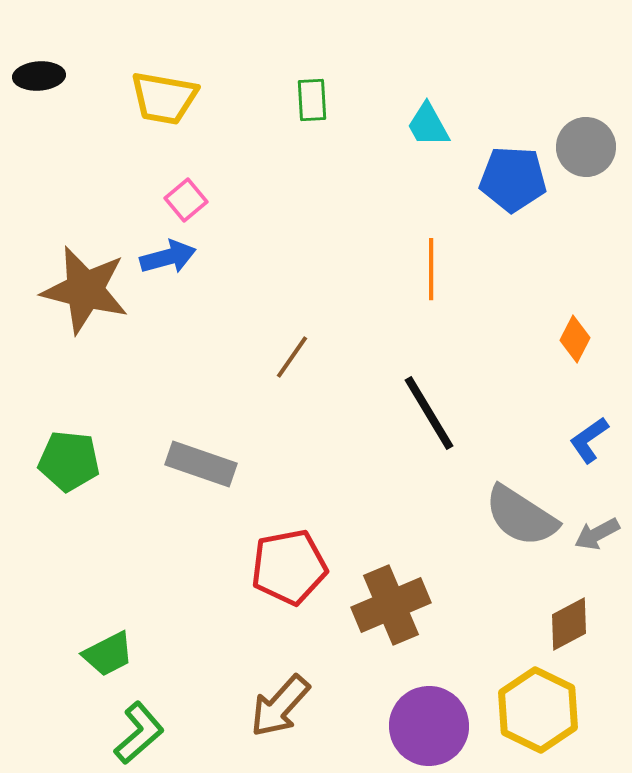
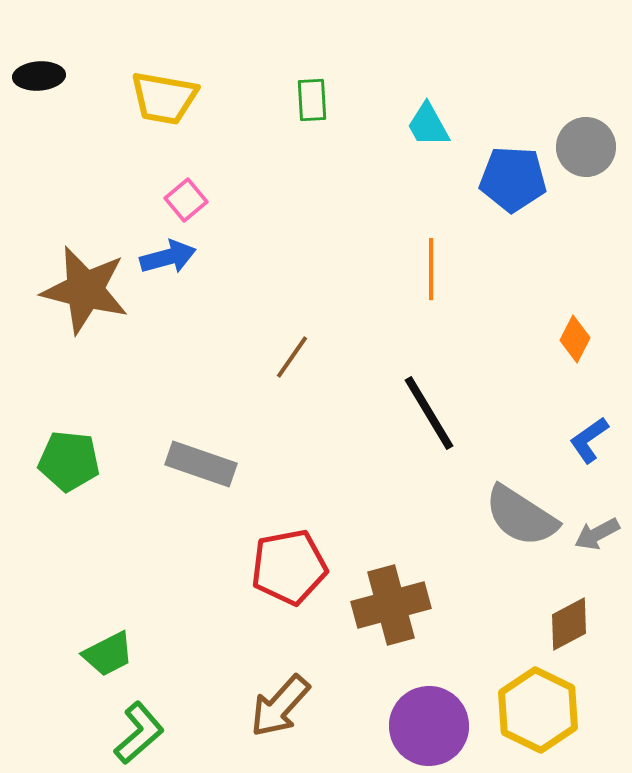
brown cross: rotated 8 degrees clockwise
